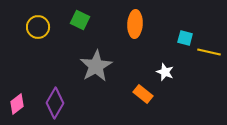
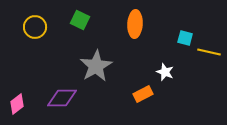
yellow circle: moved 3 px left
orange rectangle: rotated 66 degrees counterclockwise
purple diamond: moved 7 px right, 5 px up; rotated 60 degrees clockwise
